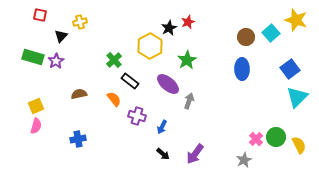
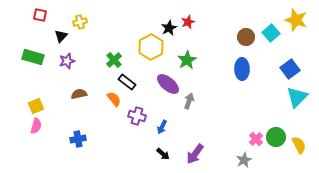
yellow hexagon: moved 1 px right, 1 px down
purple star: moved 11 px right; rotated 14 degrees clockwise
black rectangle: moved 3 px left, 1 px down
